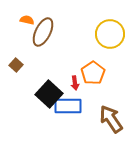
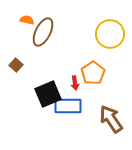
black square: moved 1 px left; rotated 24 degrees clockwise
